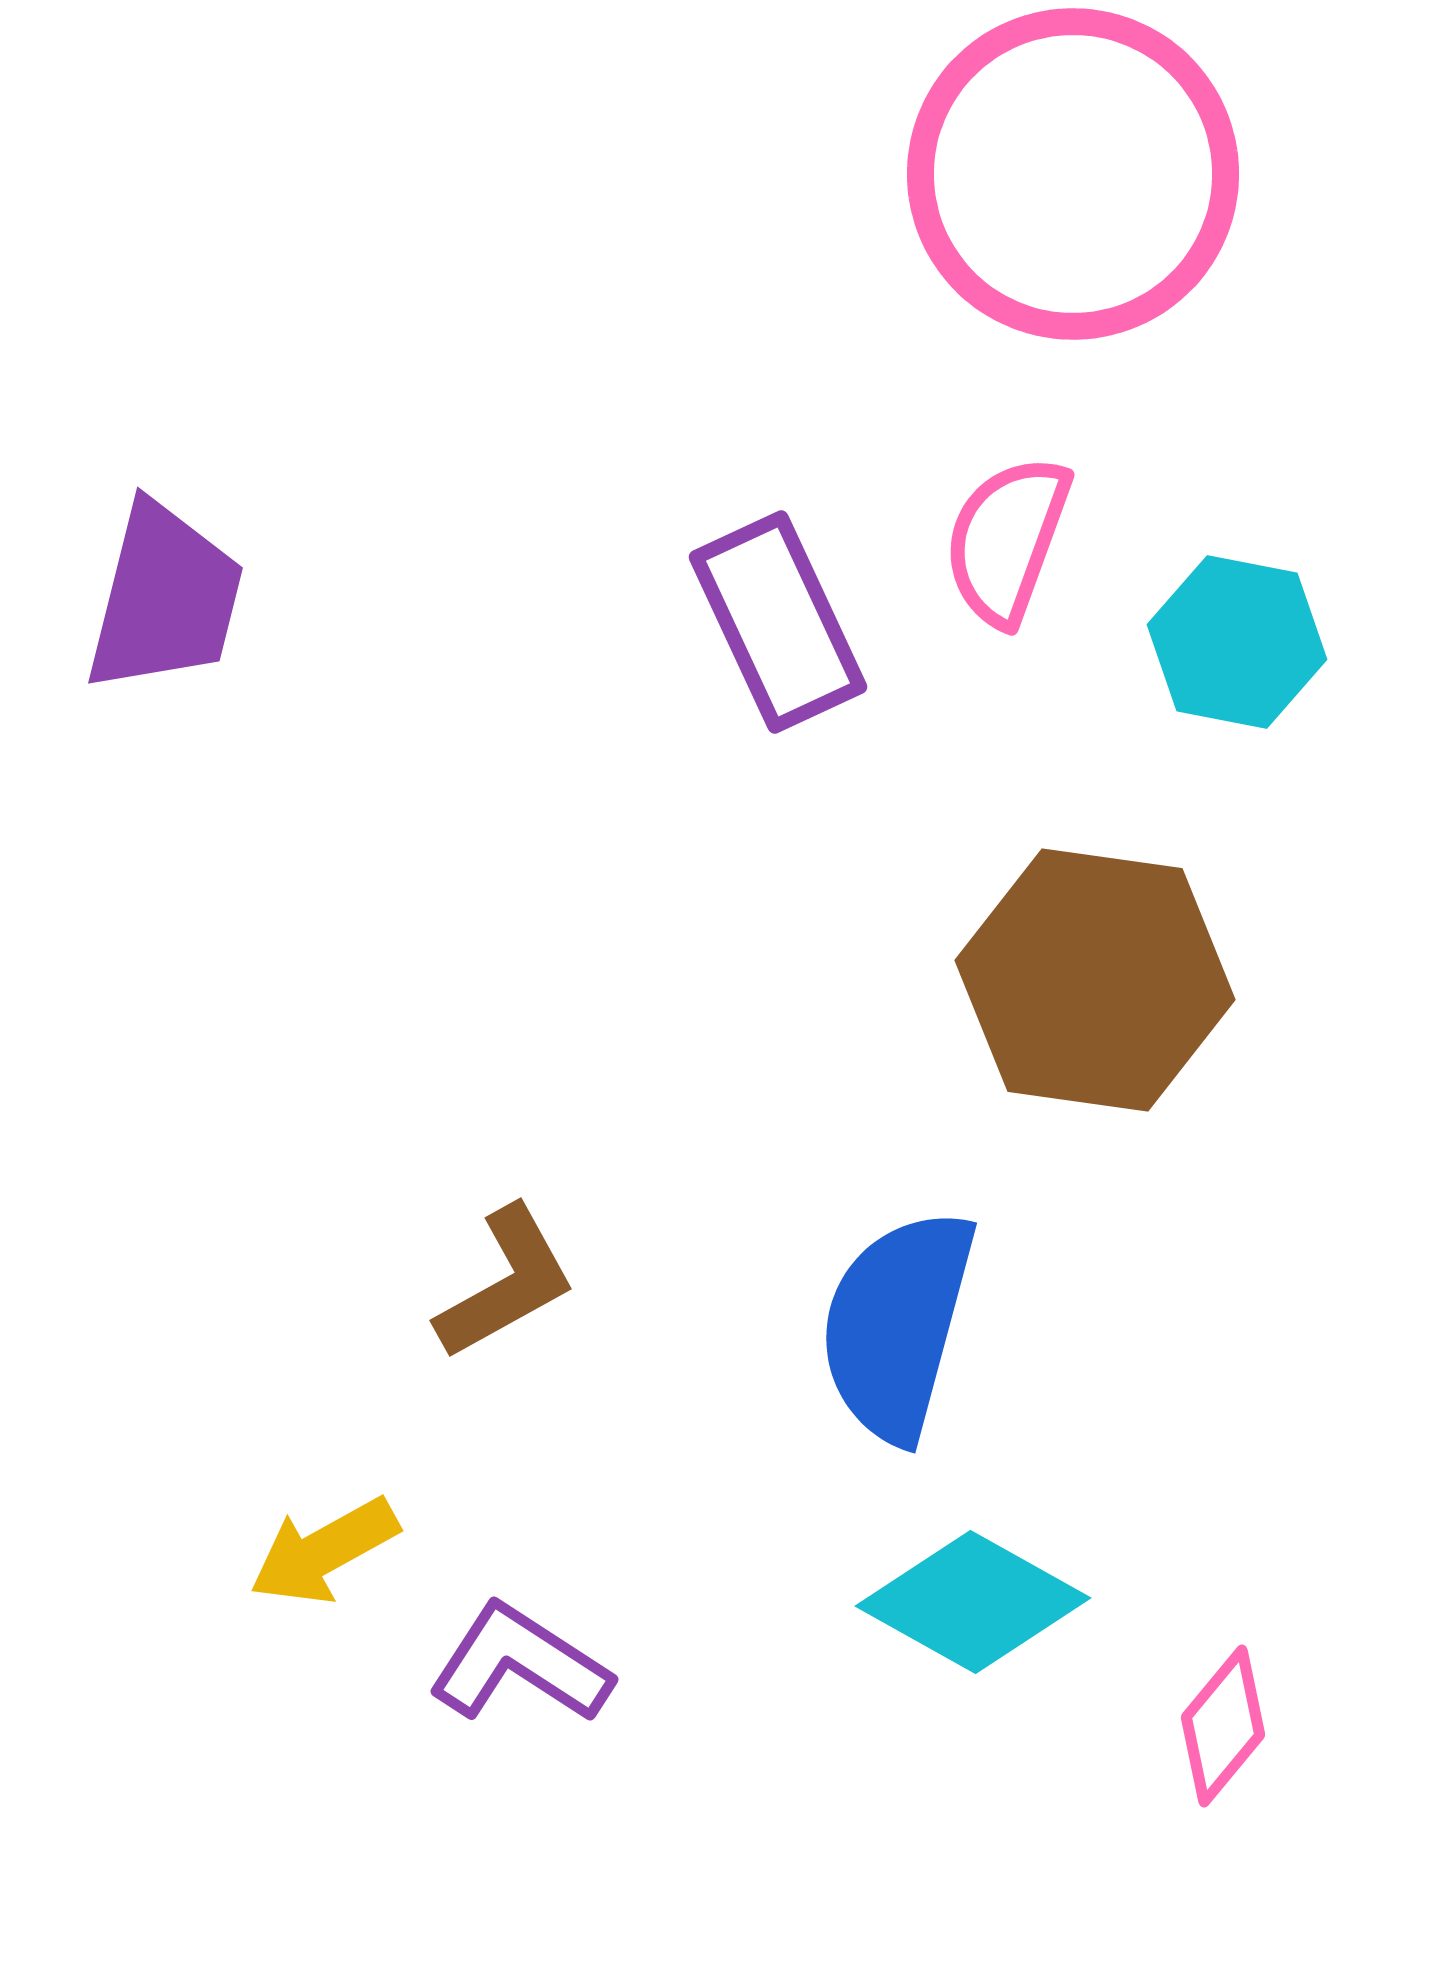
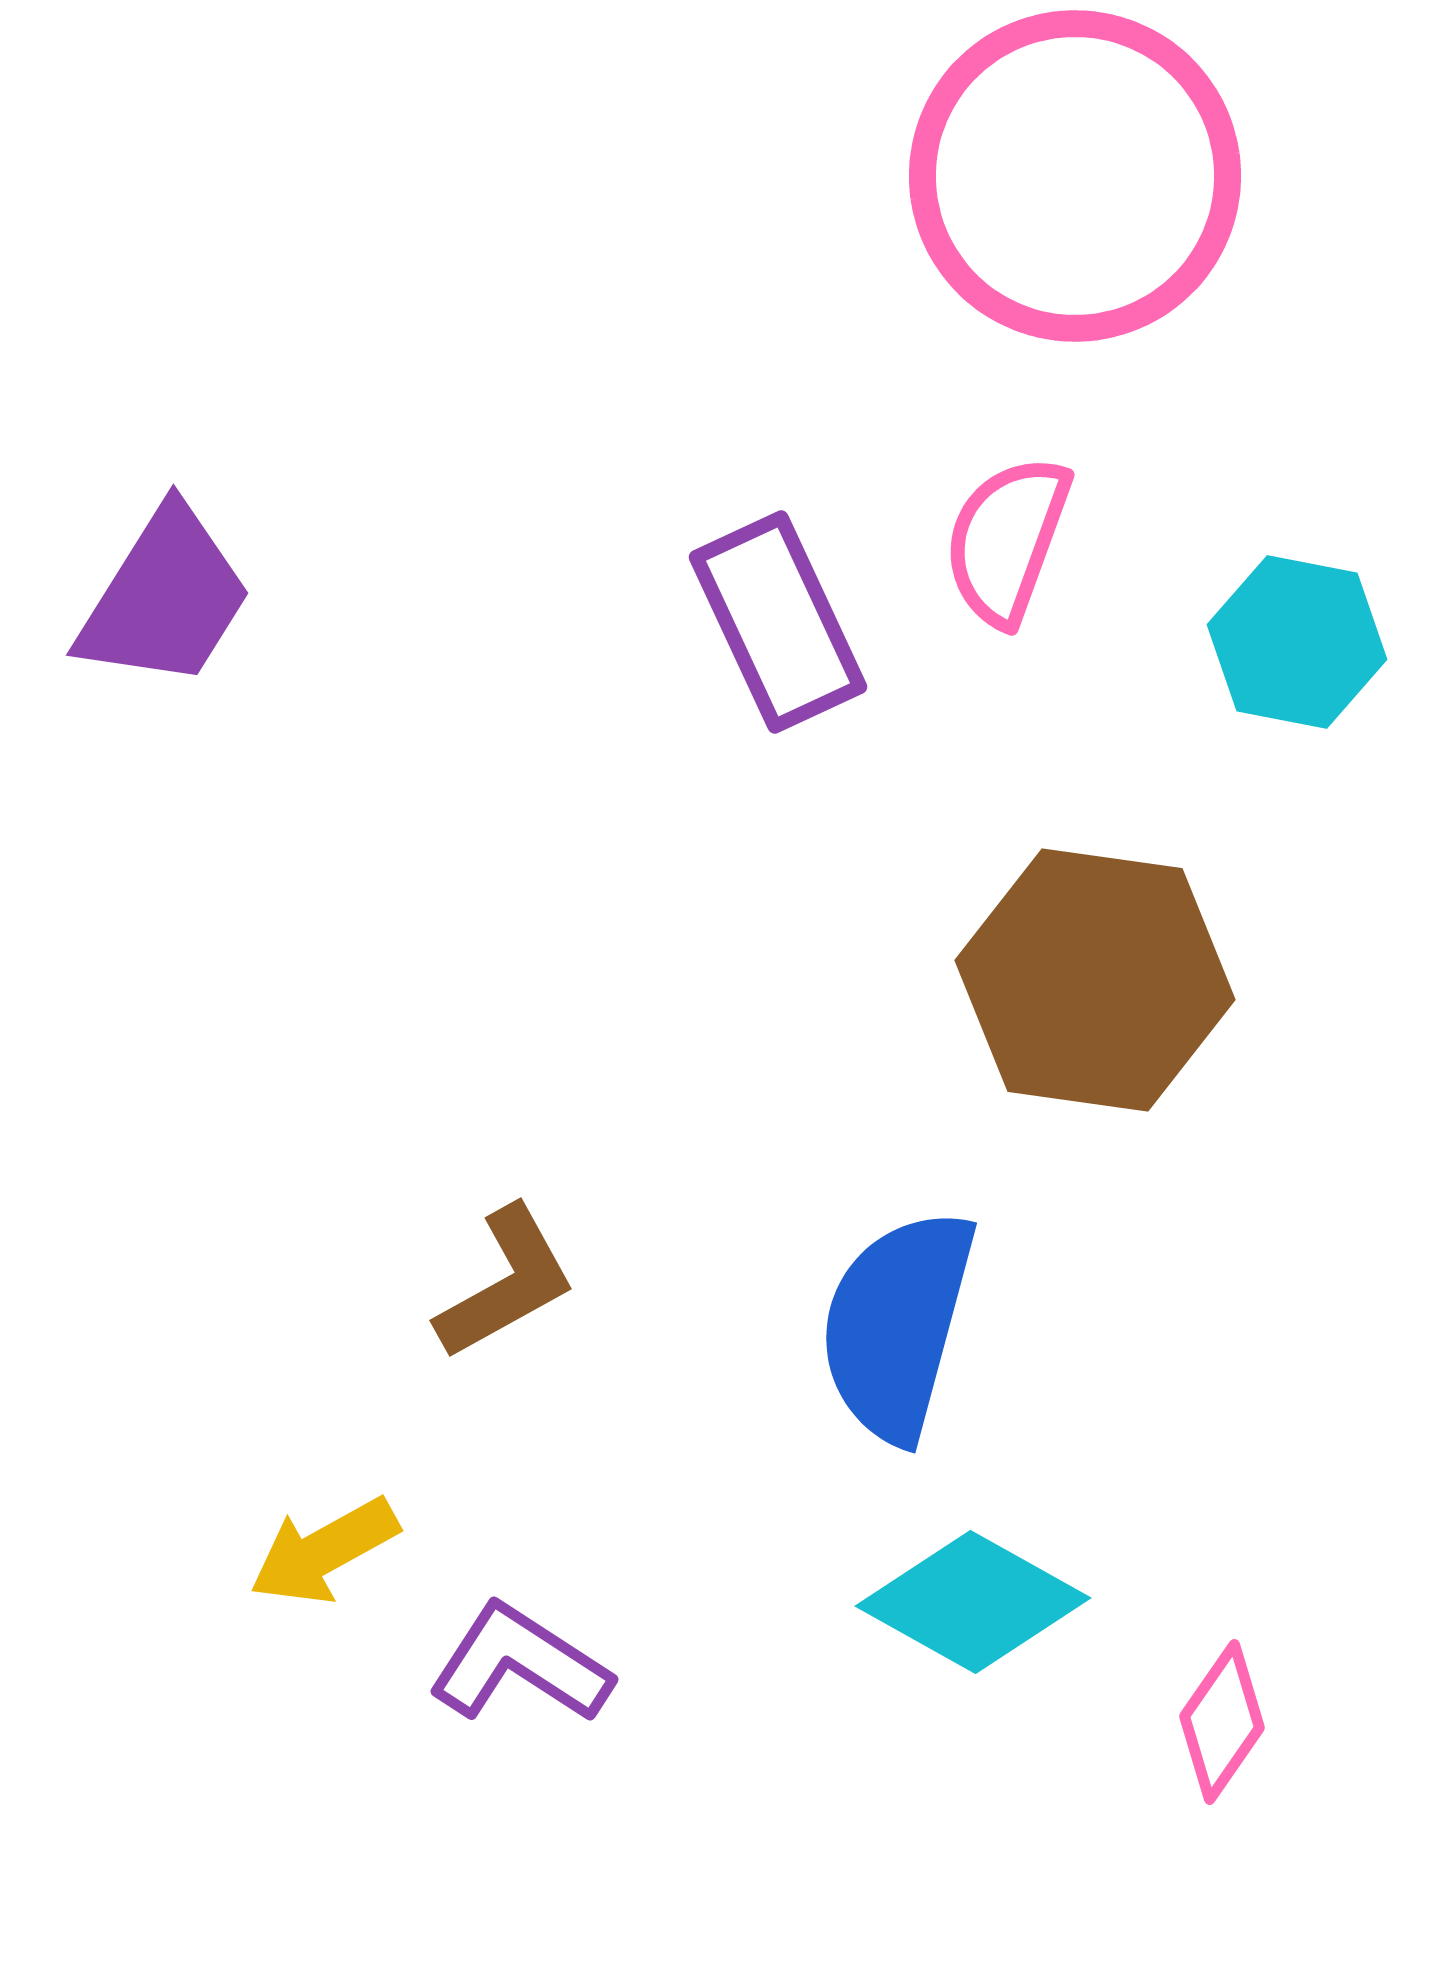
pink circle: moved 2 px right, 2 px down
purple trapezoid: rotated 18 degrees clockwise
cyan hexagon: moved 60 px right
pink diamond: moved 1 px left, 4 px up; rotated 5 degrees counterclockwise
